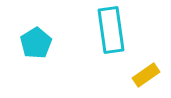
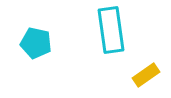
cyan pentagon: rotated 28 degrees counterclockwise
